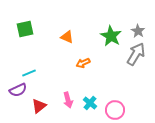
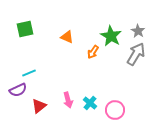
orange arrow: moved 10 px right, 11 px up; rotated 32 degrees counterclockwise
